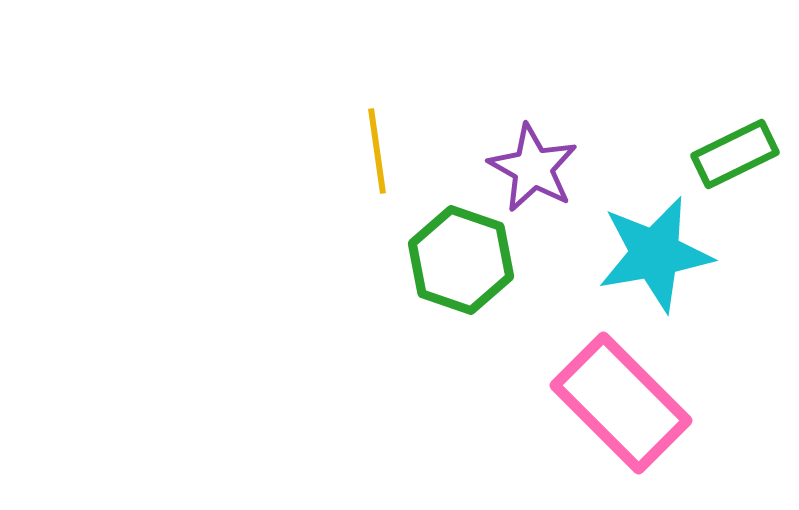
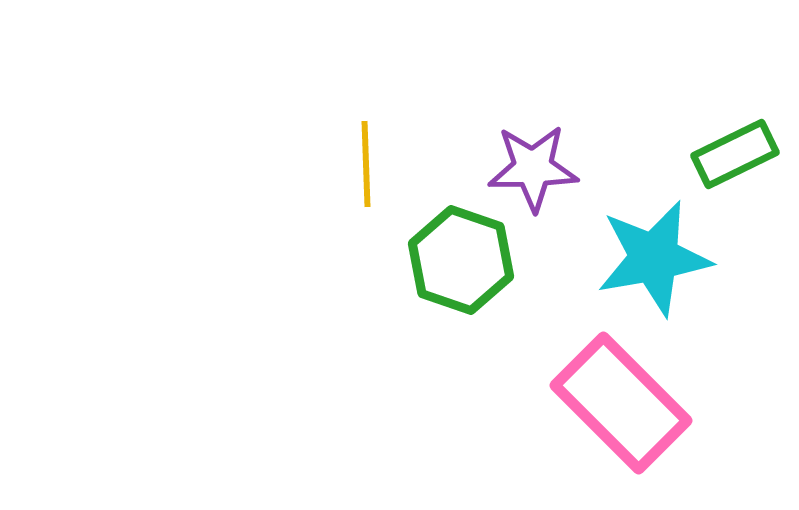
yellow line: moved 11 px left, 13 px down; rotated 6 degrees clockwise
purple star: rotated 30 degrees counterclockwise
cyan star: moved 1 px left, 4 px down
